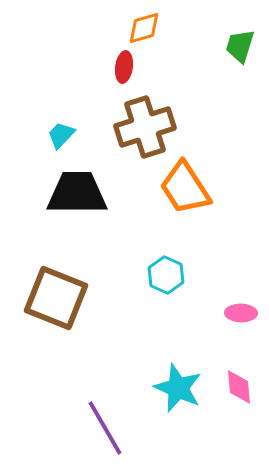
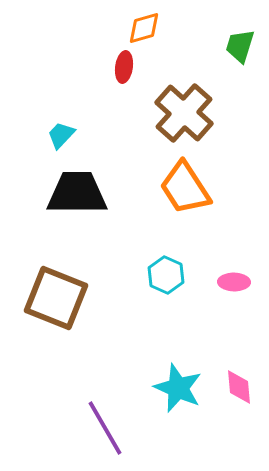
brown cross: moved 39 px right, 14 px up; rotated 30 degrees counterclockwise
pink ellipse: moved 7 px left, 31 px up
